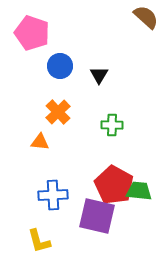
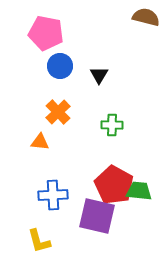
brown semicircle: rotated 28 degrees counterclockwise
pink pentagon: moved 14 px right; rotated 8 degrees counterclockwise
